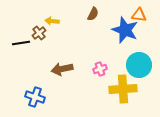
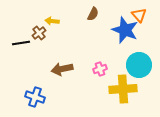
orange triangle: rotated 42 degrees clockwise
